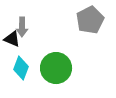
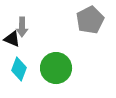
cyan diamond: moved 2 px left, 1 px down
